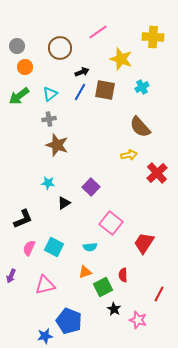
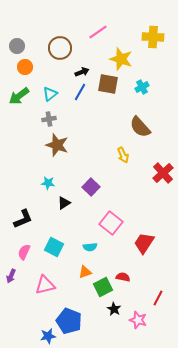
brown square: moved 3 px right, 6 px up
yellow arrow: moved 6 px left; rotated 77 degrees clockwise
red cross: moved 6 px right
pink semicircle: moved 5 px left, 4 px down
red semicircle: moved 2 px down; rotated 104 degrees clockwise
red line: moved 1 px left, 4 px down
blue star: moved 3 px right
